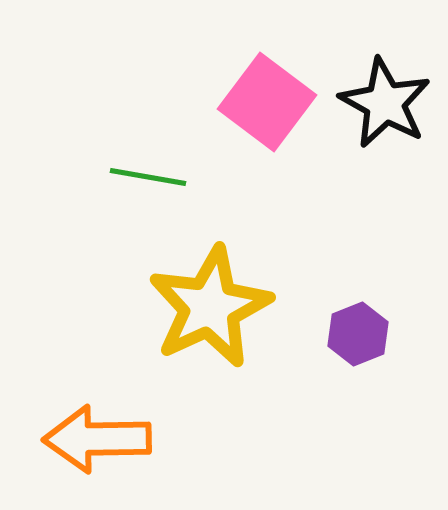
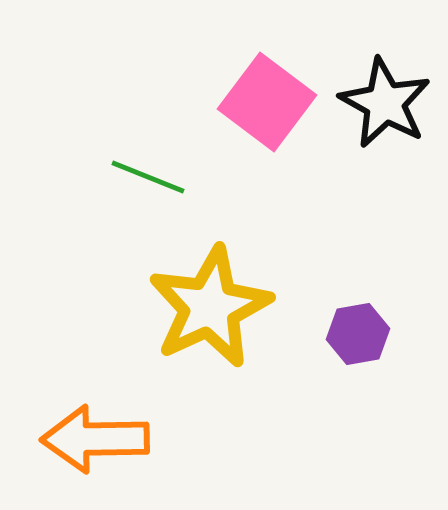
green line: rotated 12 degrees clockwise
purple hexagon: rotated 12 degrees clockwise
orange arrow: moved 2 px left
